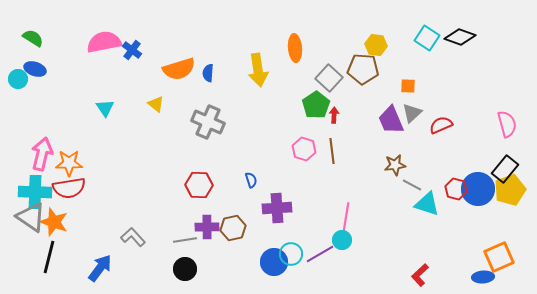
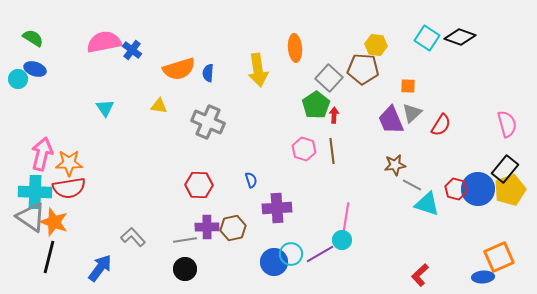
yellow triangle at (156, 104): moved 3 px right, 2 px down; rotated 30 degrees counterclockwise
red semicircle at (441, 125): rotated 145 degrees clockwise
